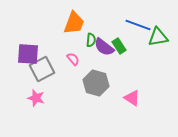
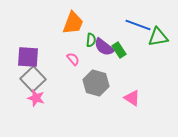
orange trapezoid: moved 1 px left
green rectangle: moved 4 px down
purple square: moved 3 px down
gray square: moved 9 px left, 10 px down; rotated 15 degrees counterclockwise
